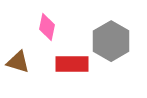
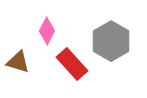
pink diamond: moved 4 px down; rotated 16 degrees clockwise
red rectangle: rotated 48 degrees clockwise
